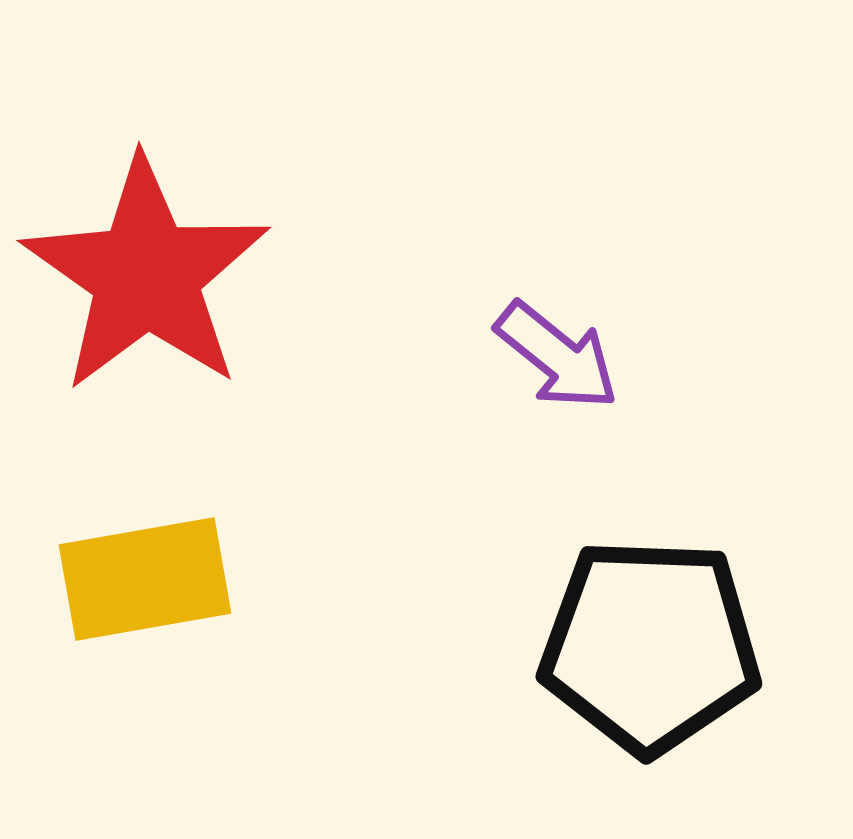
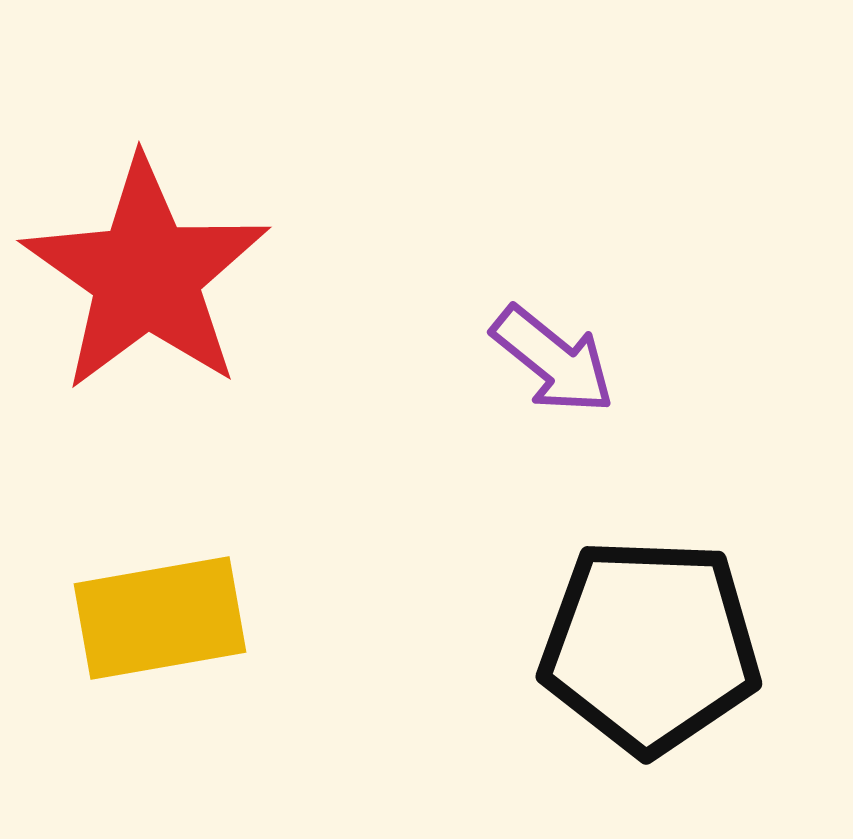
purple arrow: moved 4 px left, 4 px down
yellow rectangle: moved 15 px right, 39 px down
